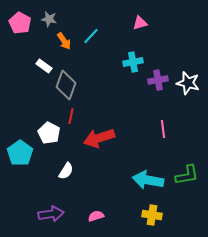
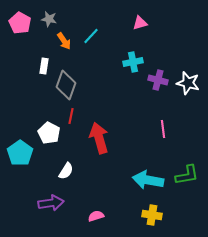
white rectangle: rotated 63 degrees clockwise
purple cross: rotated 24 degrees clockwise
red arrow: rotated 92 degrees clockwise
purple arrow: moved 11 px up
